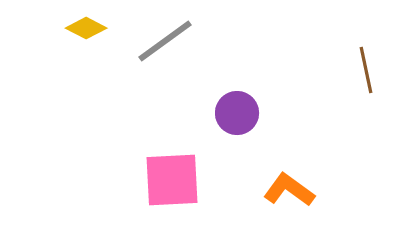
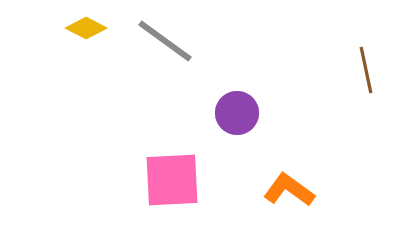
gray line: rotated 72 degrees clockwise
